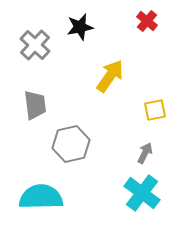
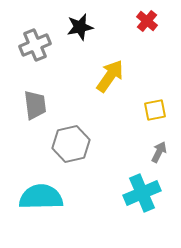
gray cross: rotated 24 degrees clockwise
gray arrow: moved 14 px right, 1 px up
cyan cross: rotated 30 degrees clockwise
